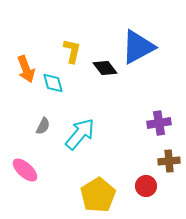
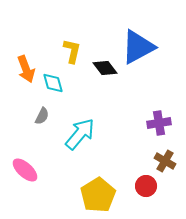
gray semicircle: moved 1 px left, 10 px up
brown cross: moved 4 px left; rotated 35 degrees clockwise
